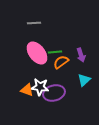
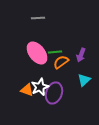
gray line: moved 4 px right, 5 px up
purple arrow: rotated 40 degrees clockwise
white star: rotated 30 degrees counterclockwise
purple ellipse: rotated 55 degrees counterclockwise
